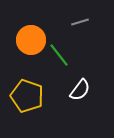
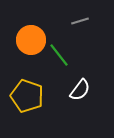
gray line: moved 1 px up
